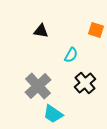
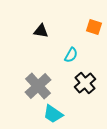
orange square: moved 2 px left, 3 px up
